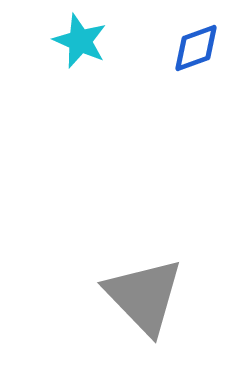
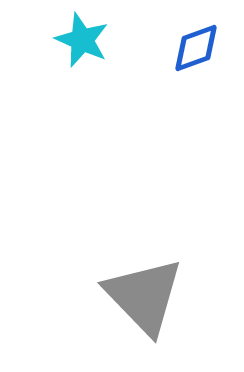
cyan star: moved 2 px right, 1 px up
